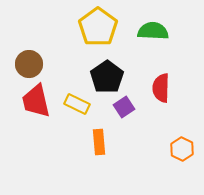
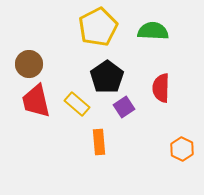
yellow pentagon: rotated 9 degrees clockwise
yellow rectangle: rotated 15 degrees clockwise
